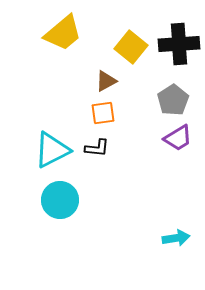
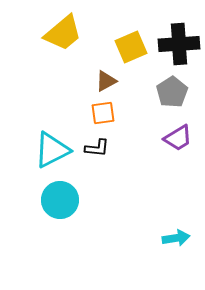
yellow square: rotated 28 degrees clockwise
gray pentagon: moved 1 px left, 8 px up
